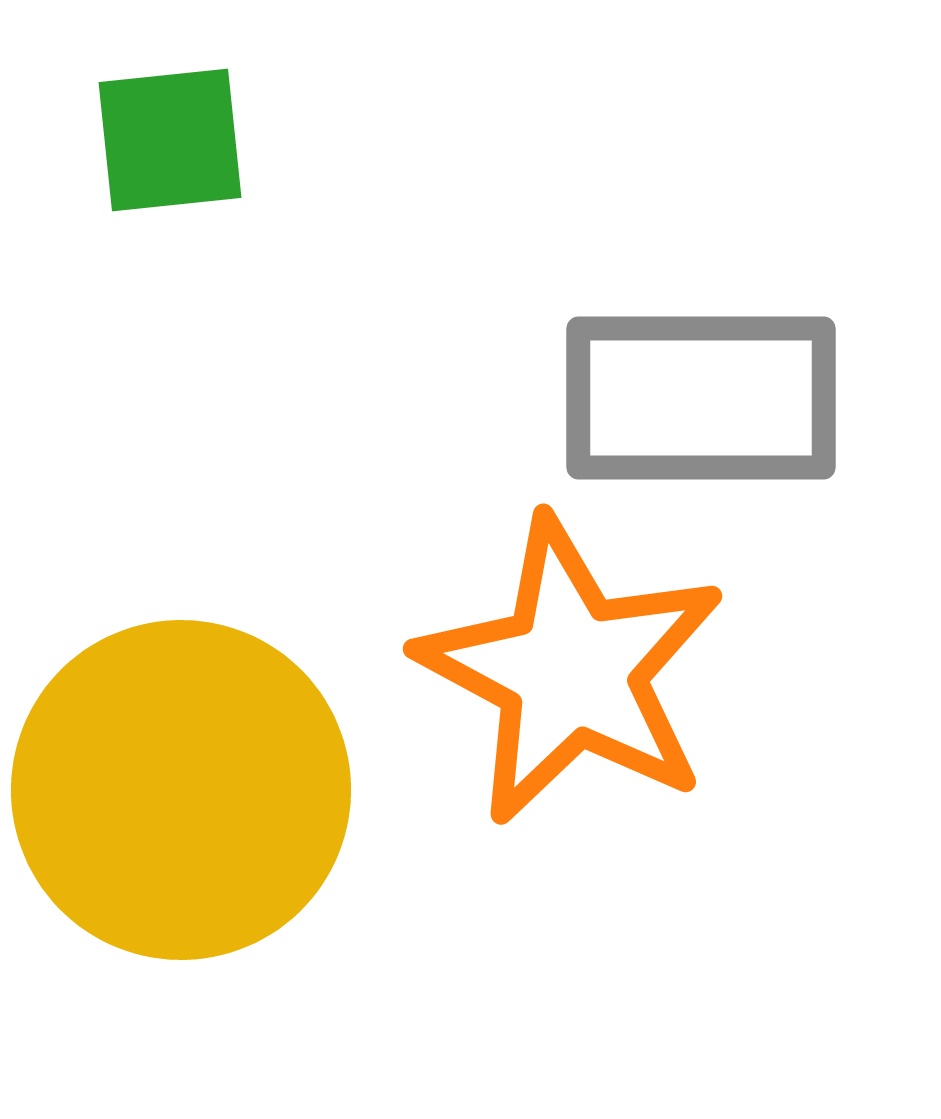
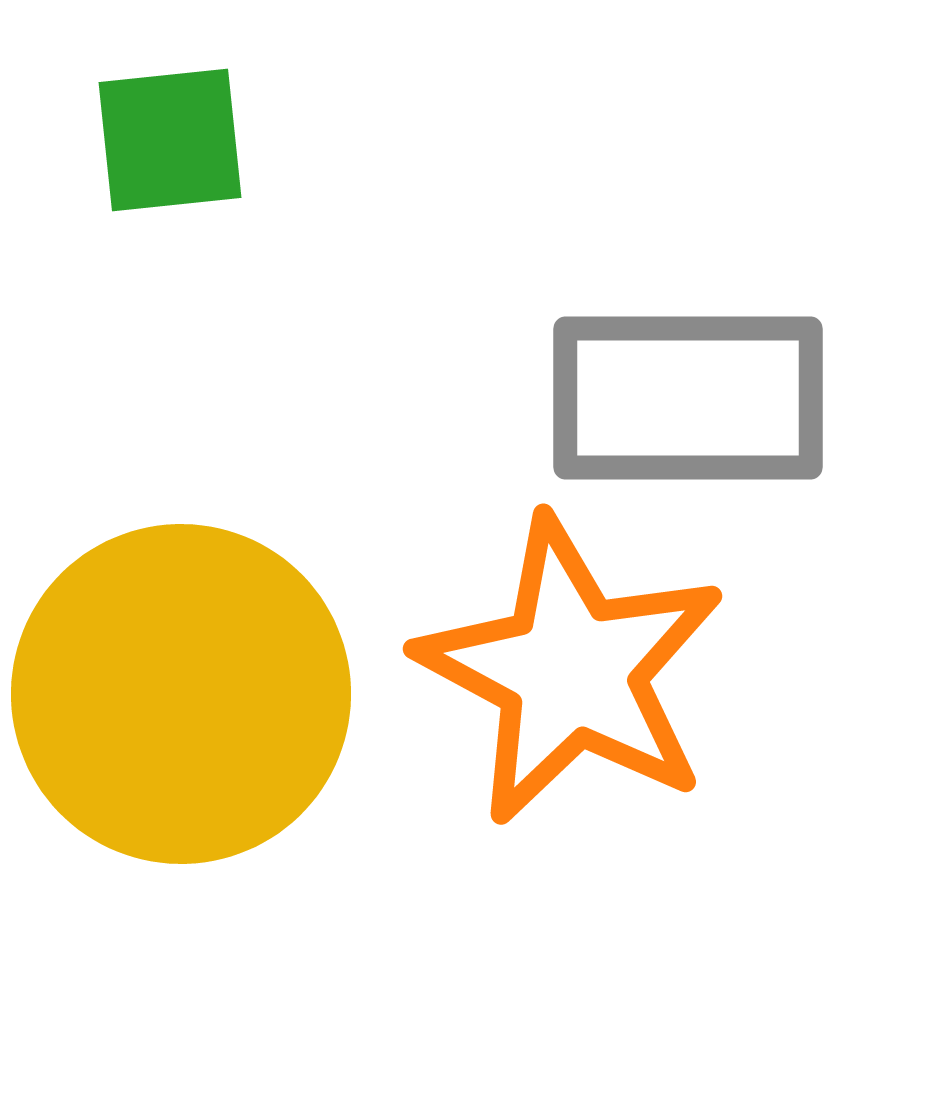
gray rectangle: moved 13 px left
yellow circle: moved 96 px up
